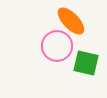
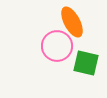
orange ellipse: moved 1 px right, 1 px down; rotated 16 degrees clockwise
